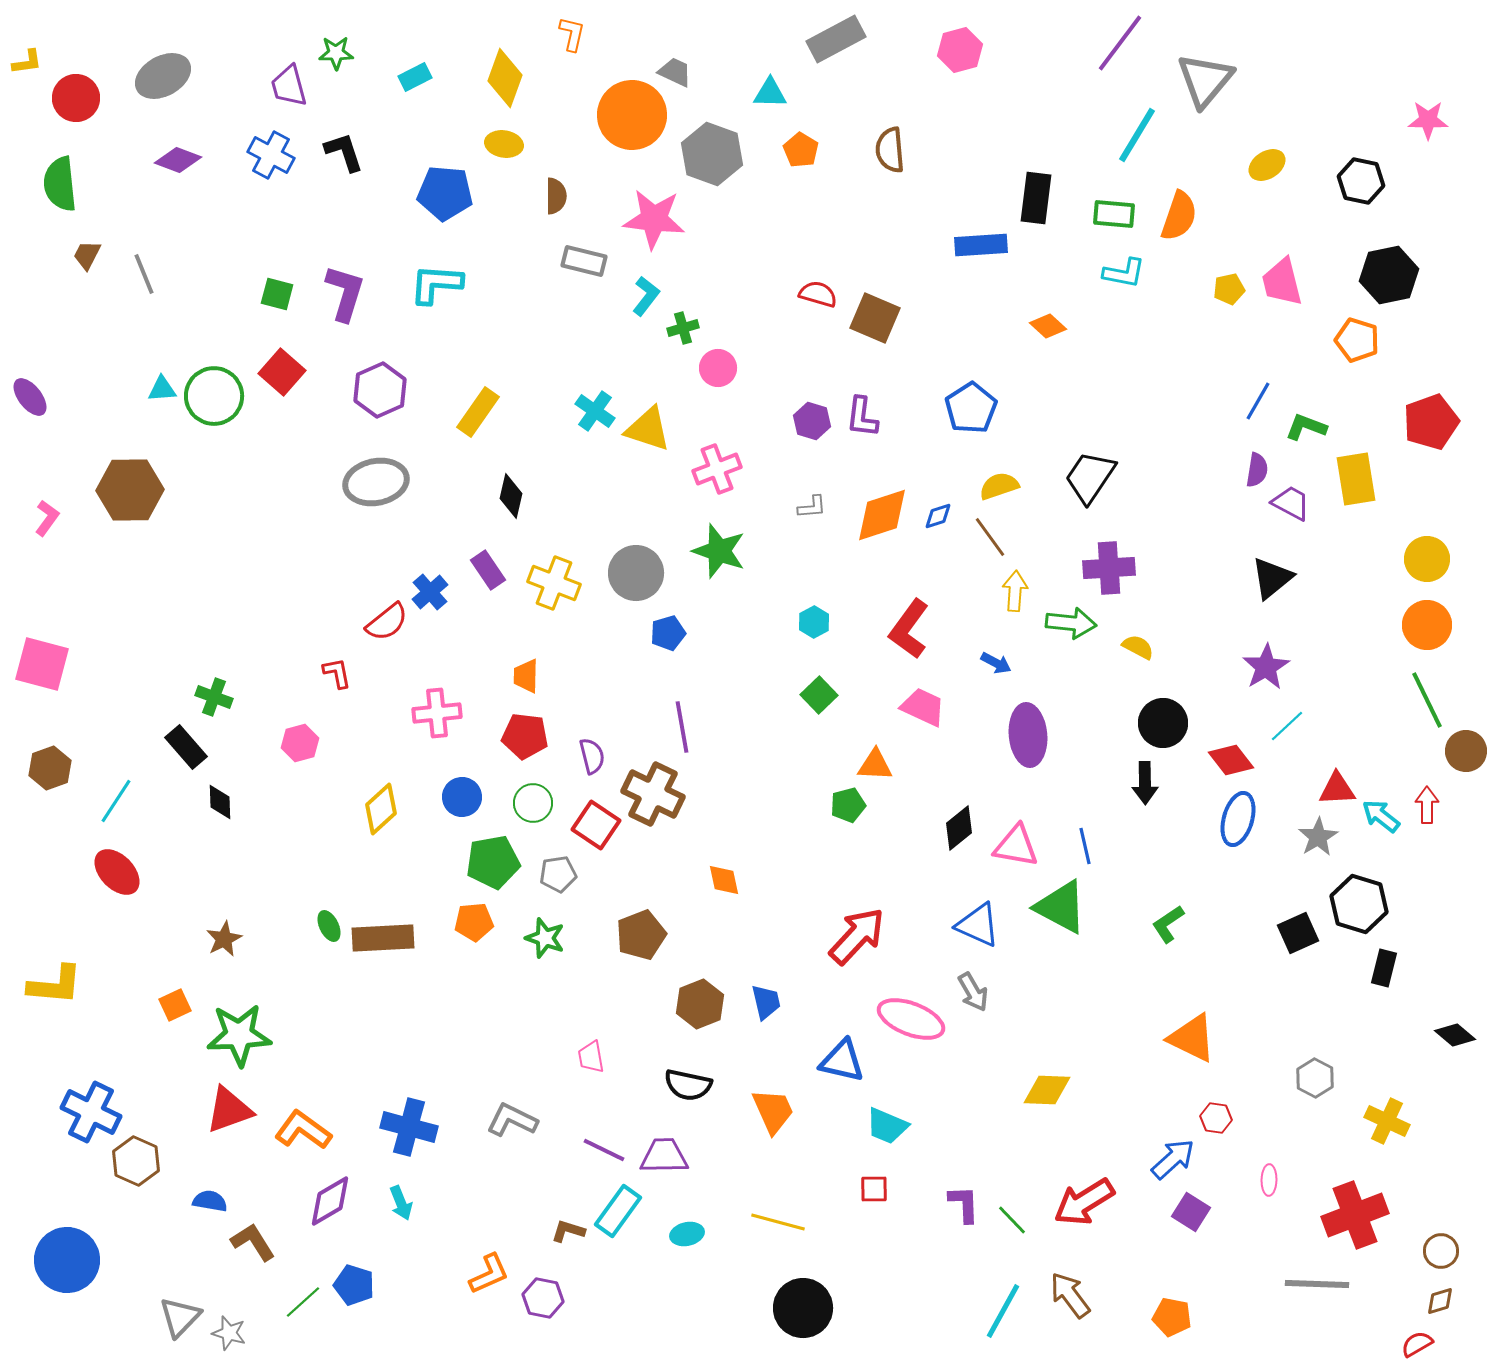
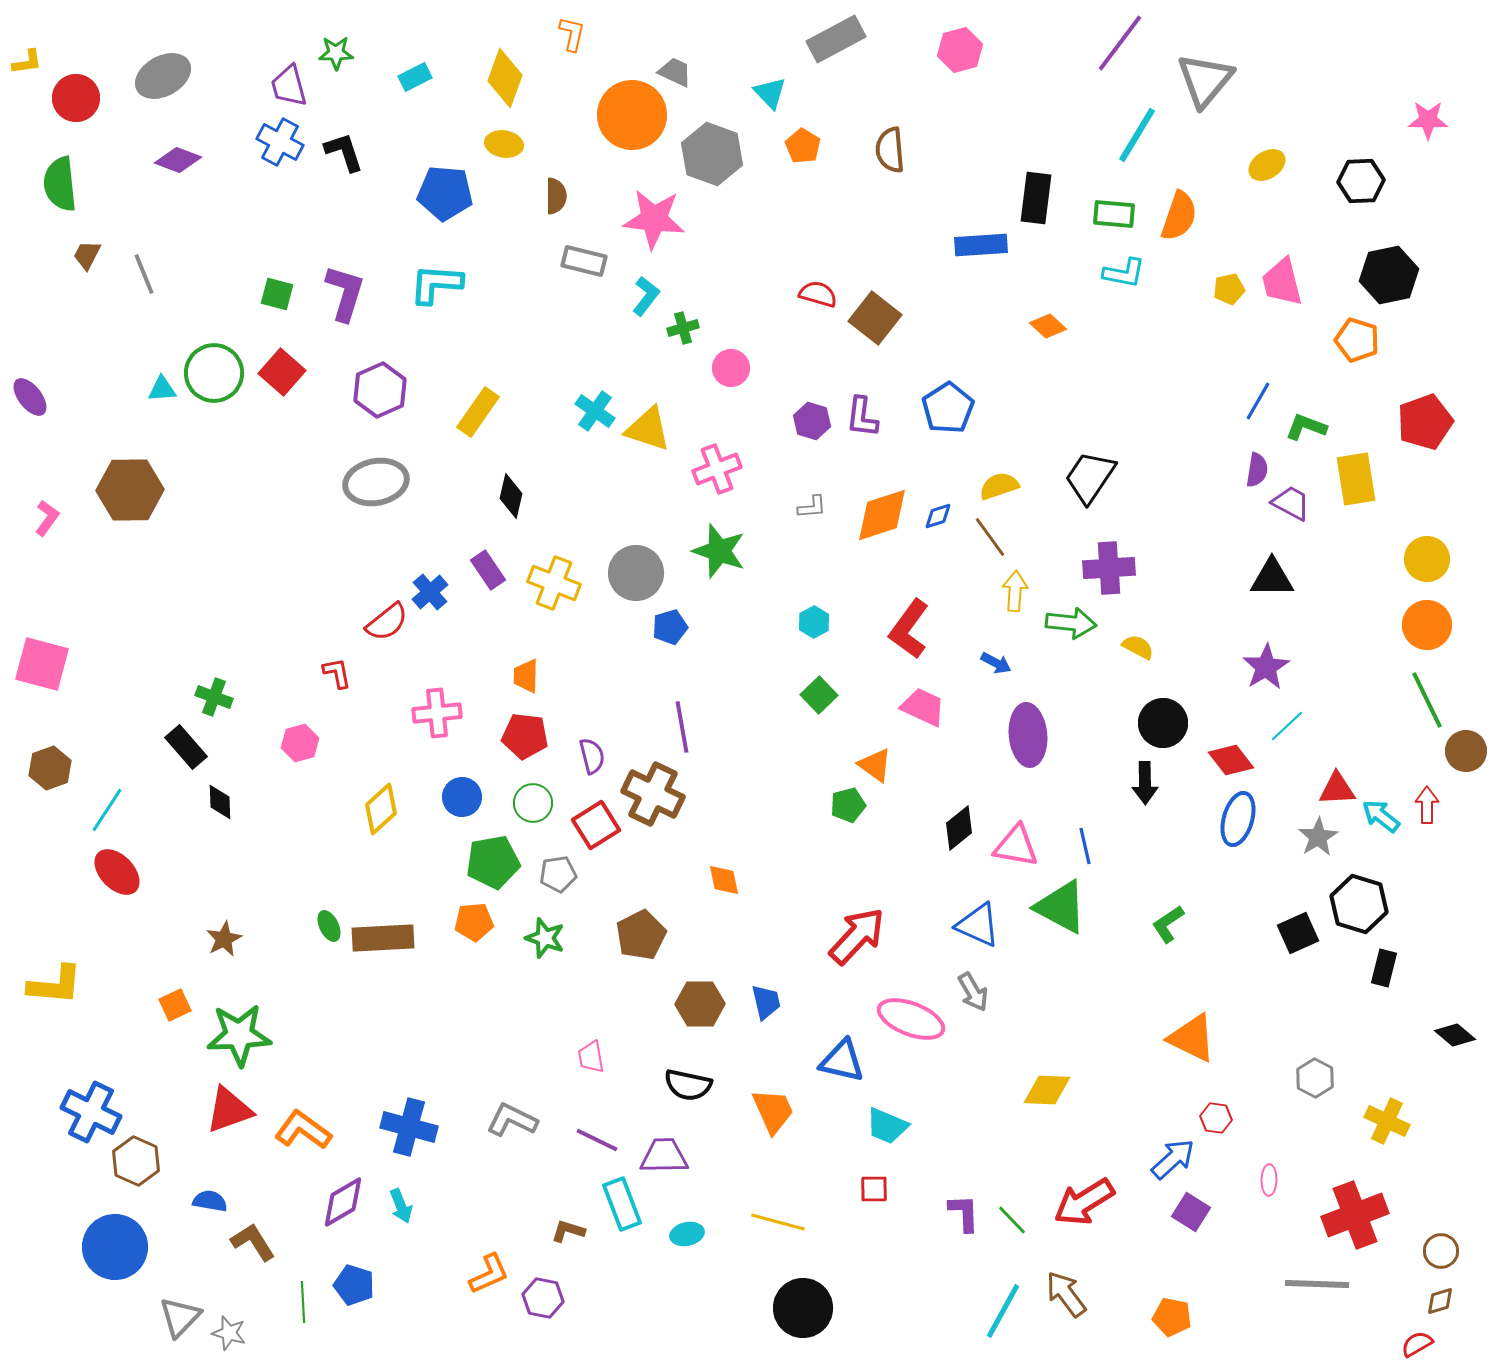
cyan triangle at (770, 93): rotated 45 degrees clockwise
orange pentagon at (801, 150): moved 2 px right, 4 px up
blue cross at (271, 155): moved 9 px right, 13 px up
black hexagon at (1361, 181): rotated 15 degrees counterclockwise
brown square at (875, 318): rotated 15 degrees clockwise
pink circle at (718, 368): moved 13 px right
green circle at (214, 396): moved 23 px up
blue pentagon at (971, 408): moved 23 px left
red pentagon at (1431, 422): moved 6 px left
black triangle at (1272, 578): rotated 39 degrees clockwise
blue pentagon at (668, 633): moved 2 px right, 6 px up
orange triangle at (875, 765): rotated 33 degrees clockwise
cyan line at (116, 801): moved 9 px left, 9 px down
red square at (596, 825): rotated 24 degrees clockwise
brown pentagon at (641, 935): rotated 6 degrees counterclockwise
brown hexagon at (700, 1004): rotated 21 degrees clockwise
purple line at (604, 1150): moved 7 px left, 10 px up
purple diamond at (330, 1201): moved 13 px right, 1 px down
cyan arrow at (401, 1203): moved 3 px down
purple L-shape at (964, 1204): moved 9 px down
cyan rectangle at (618, 1211): moved 4 px right, 7 px up; rotated 57 degrees counterclockwise
blue circle at (67, 1260): moved 48 px right, 13 px up
brown arrow at (1070, 1295): moved 4 px left, 1 px up
green line at (303, 1302): rotated 51 degrees counterclockwise
